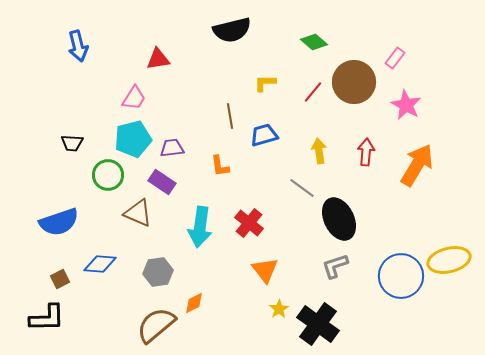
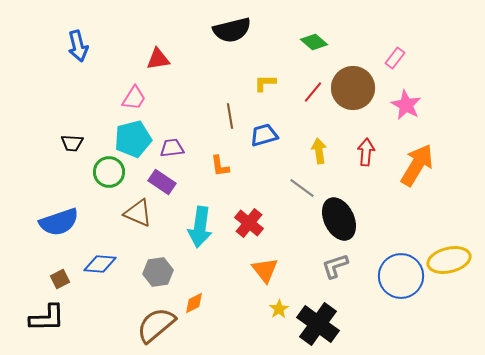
brown circle: moved 1 px left, 6 px down
green circle: moved 1 px right, 3 px up
